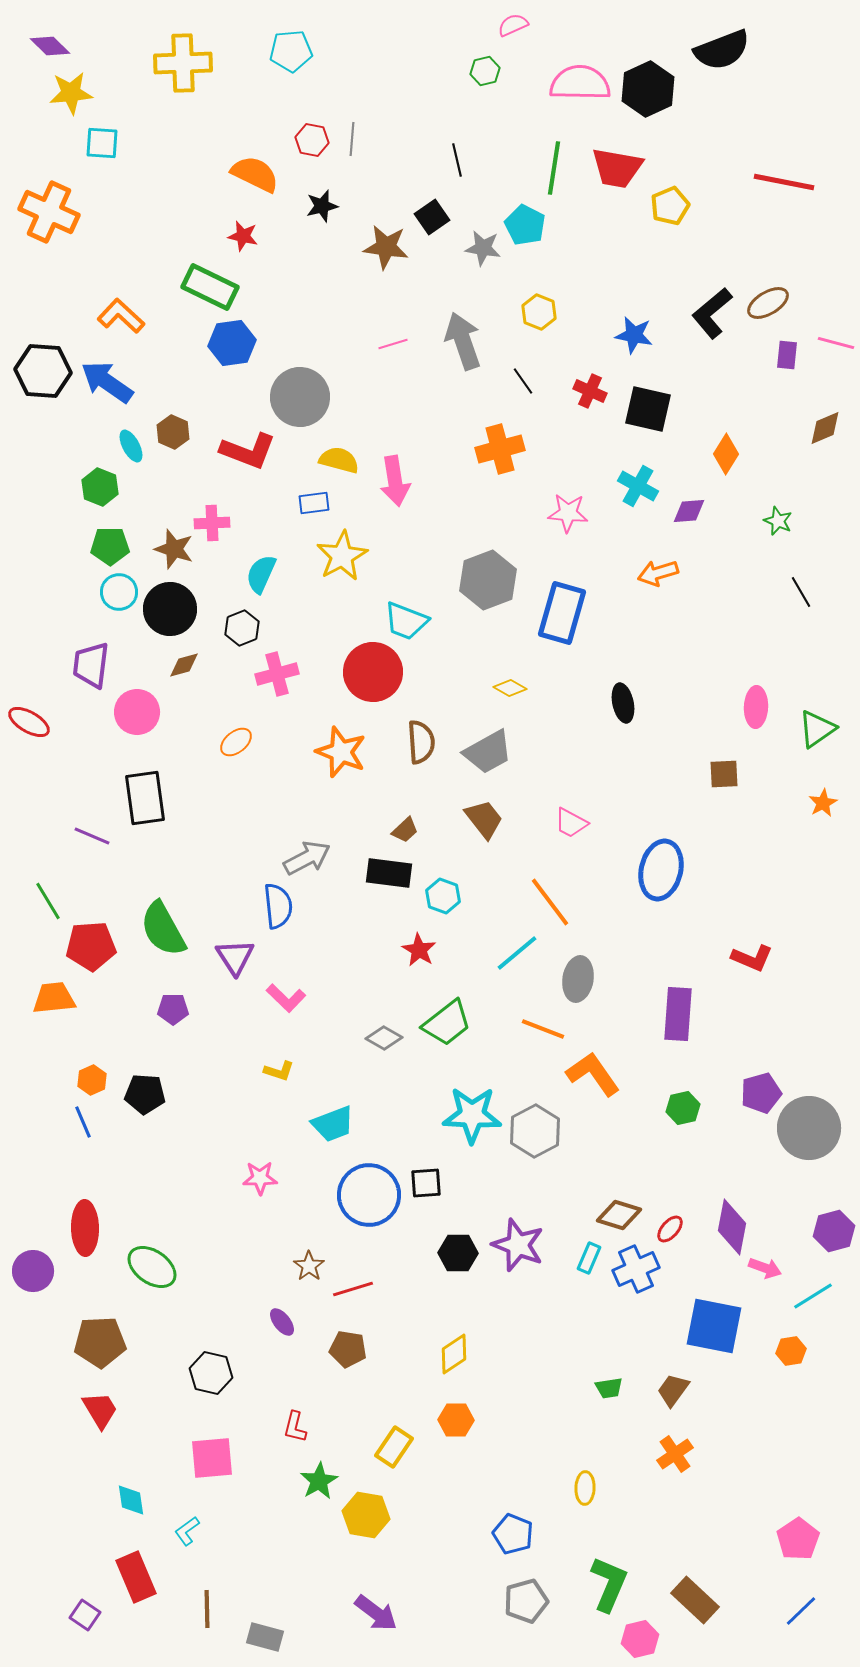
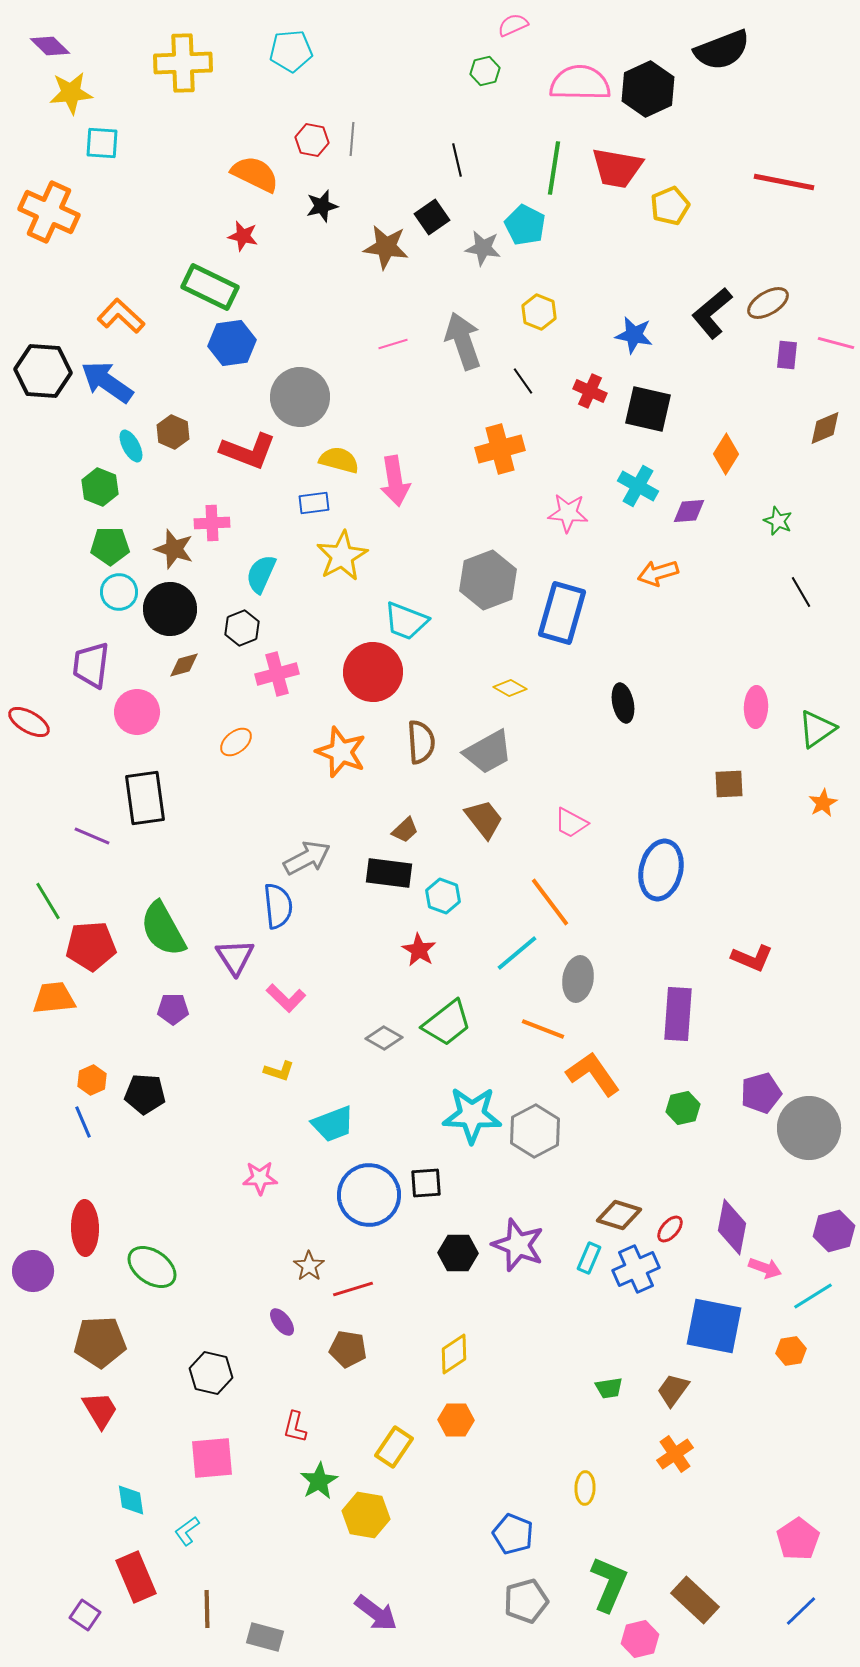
brown square at (724, 774): moved 5 px right, 10 px down
